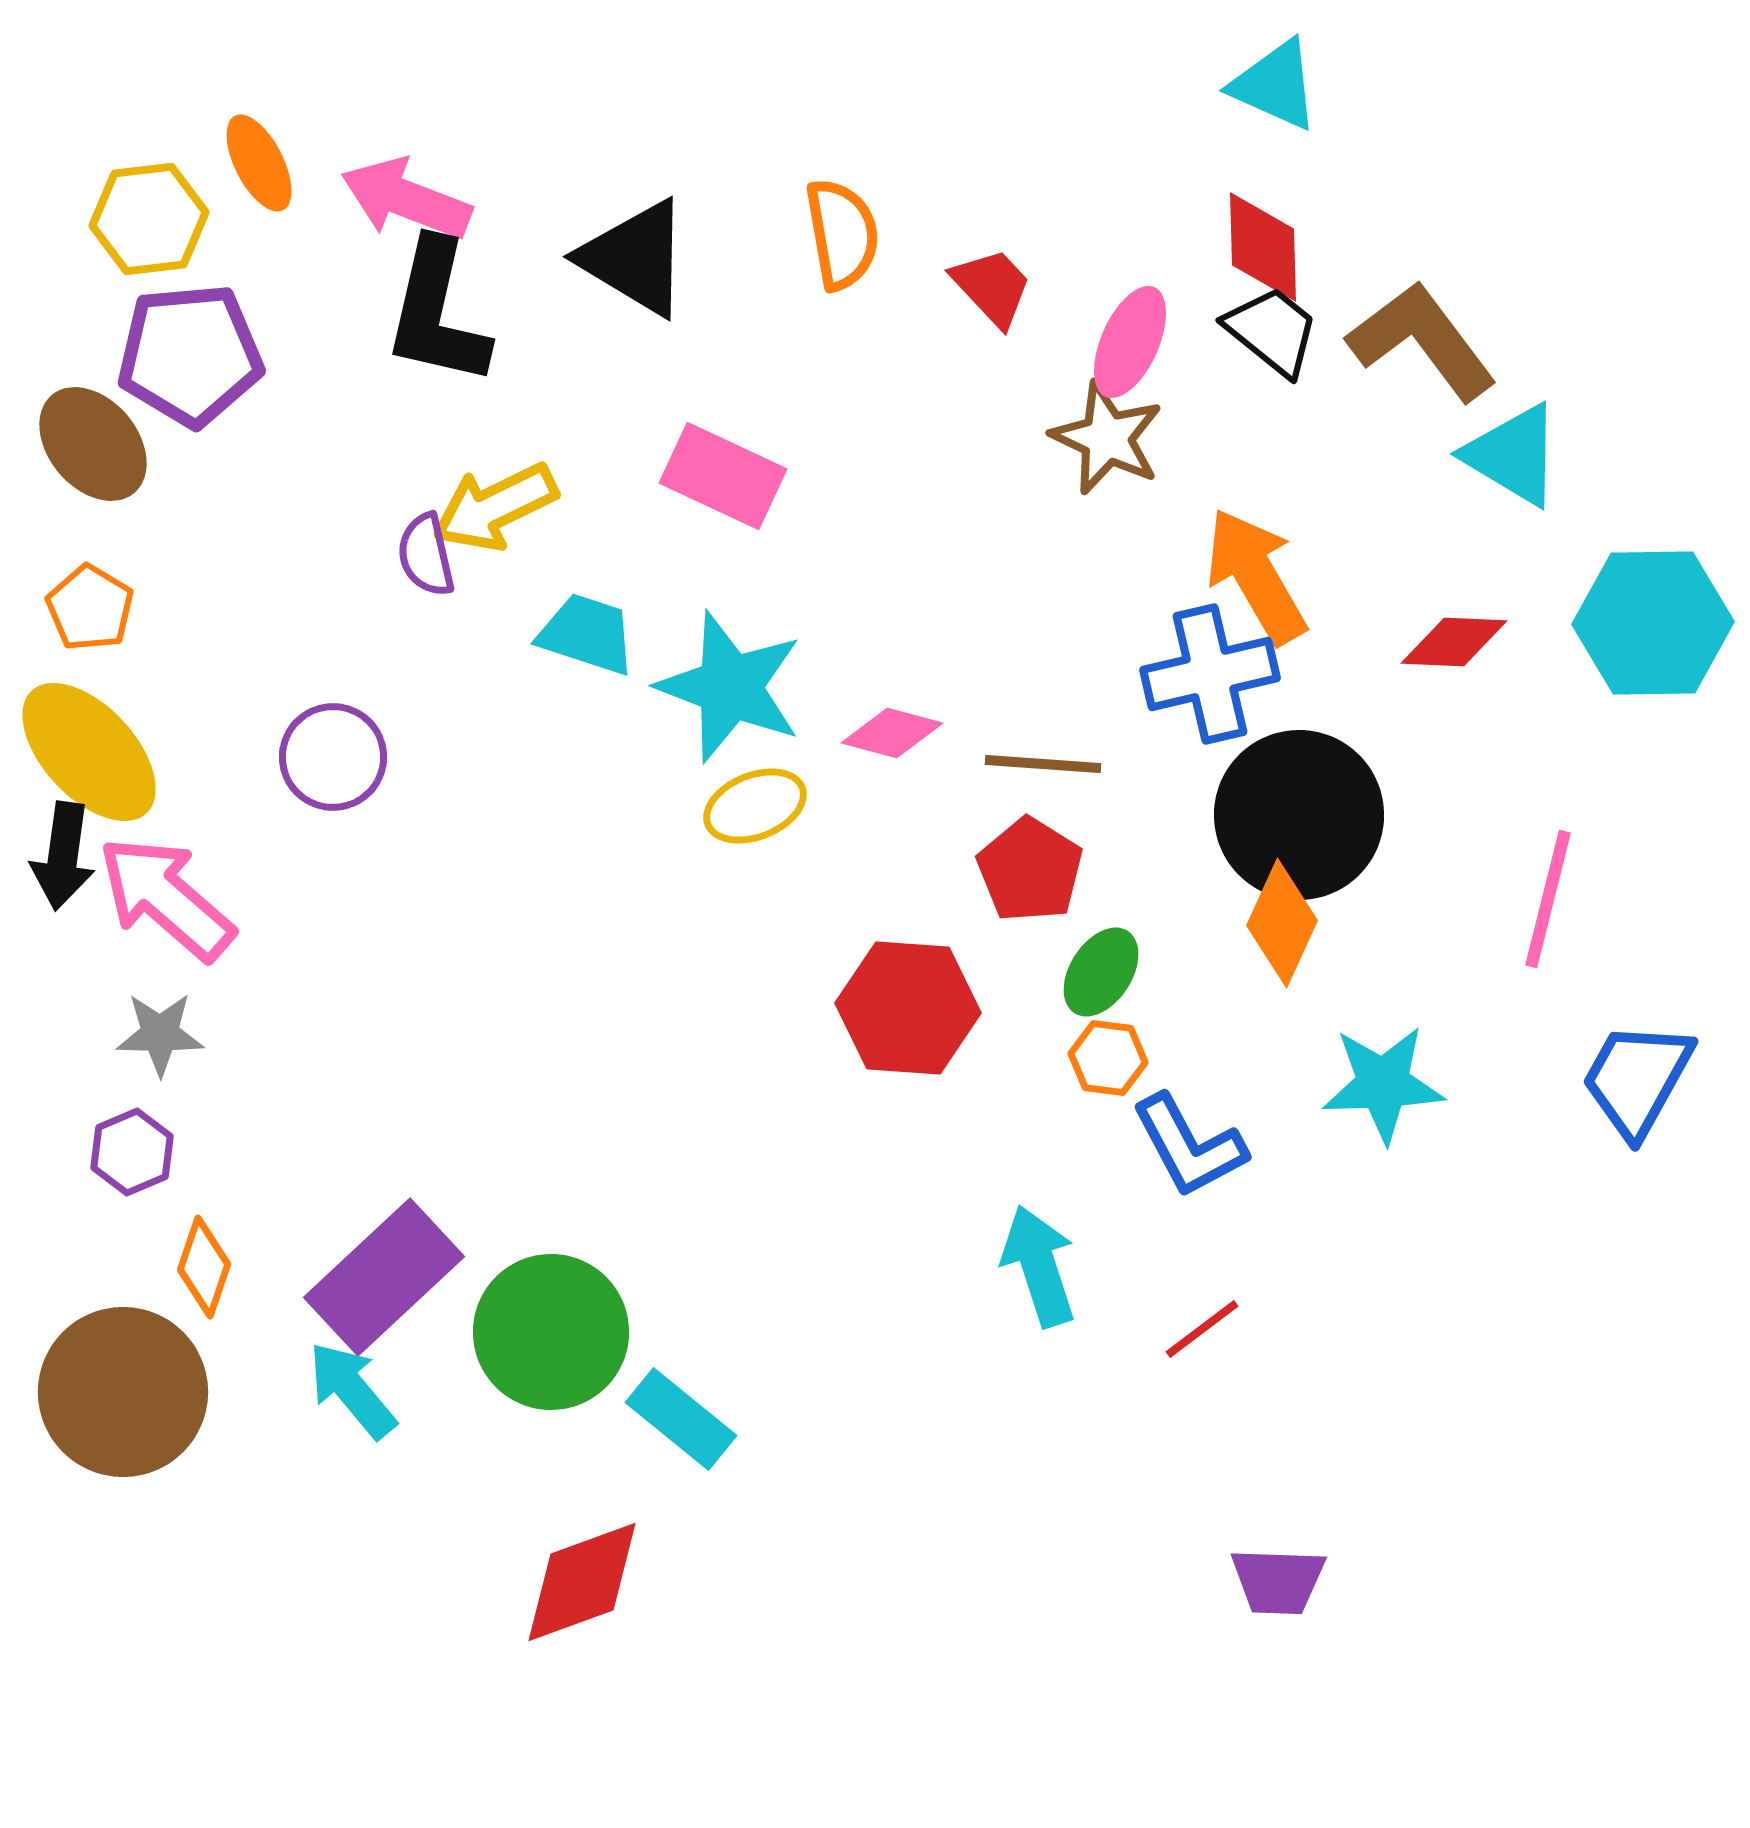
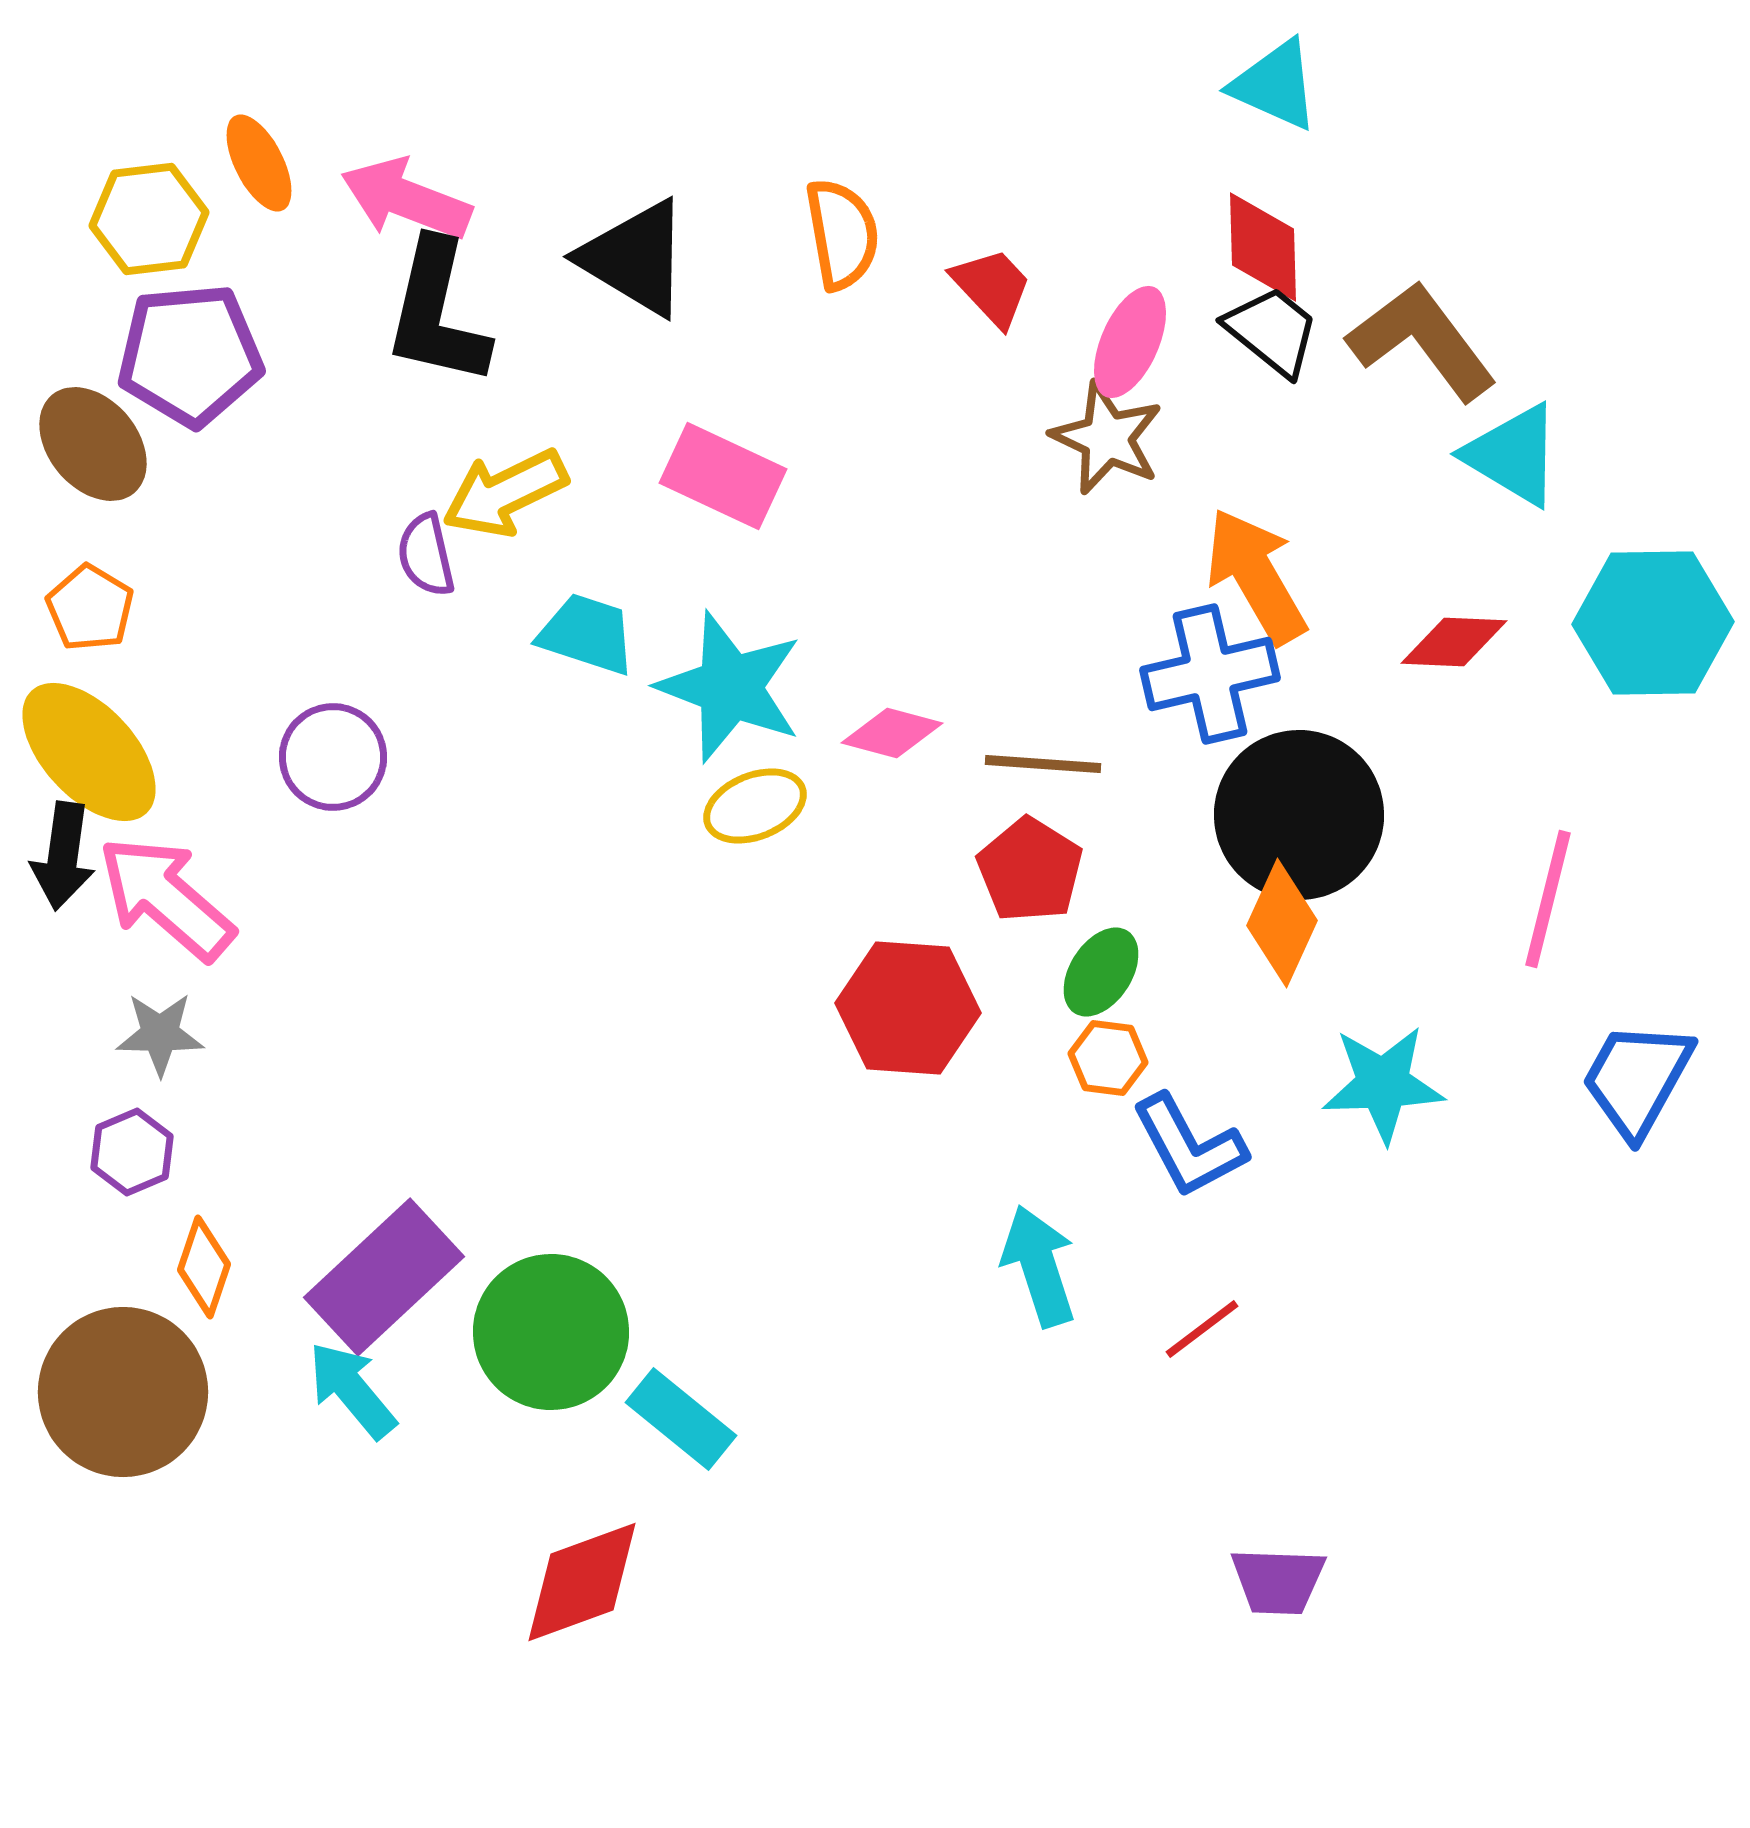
yellow arrow at (495, 507): moved 10 px right, 14 px up
